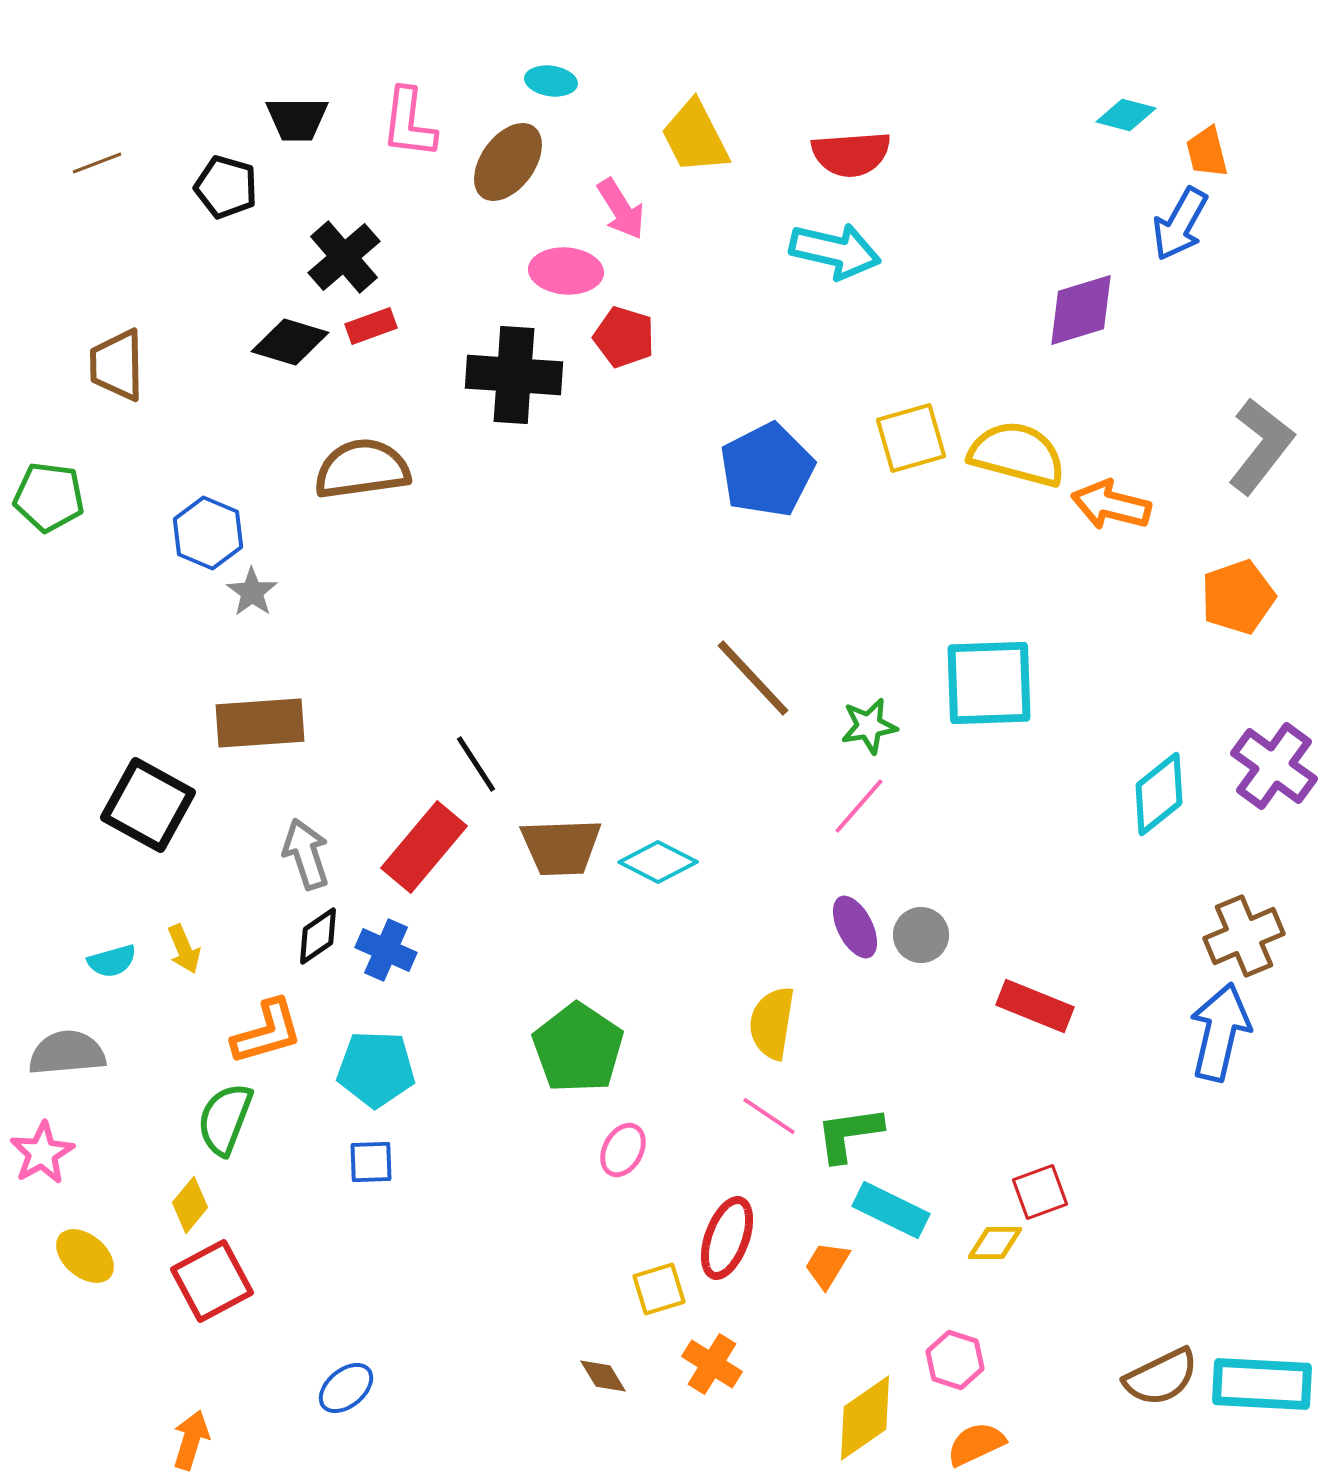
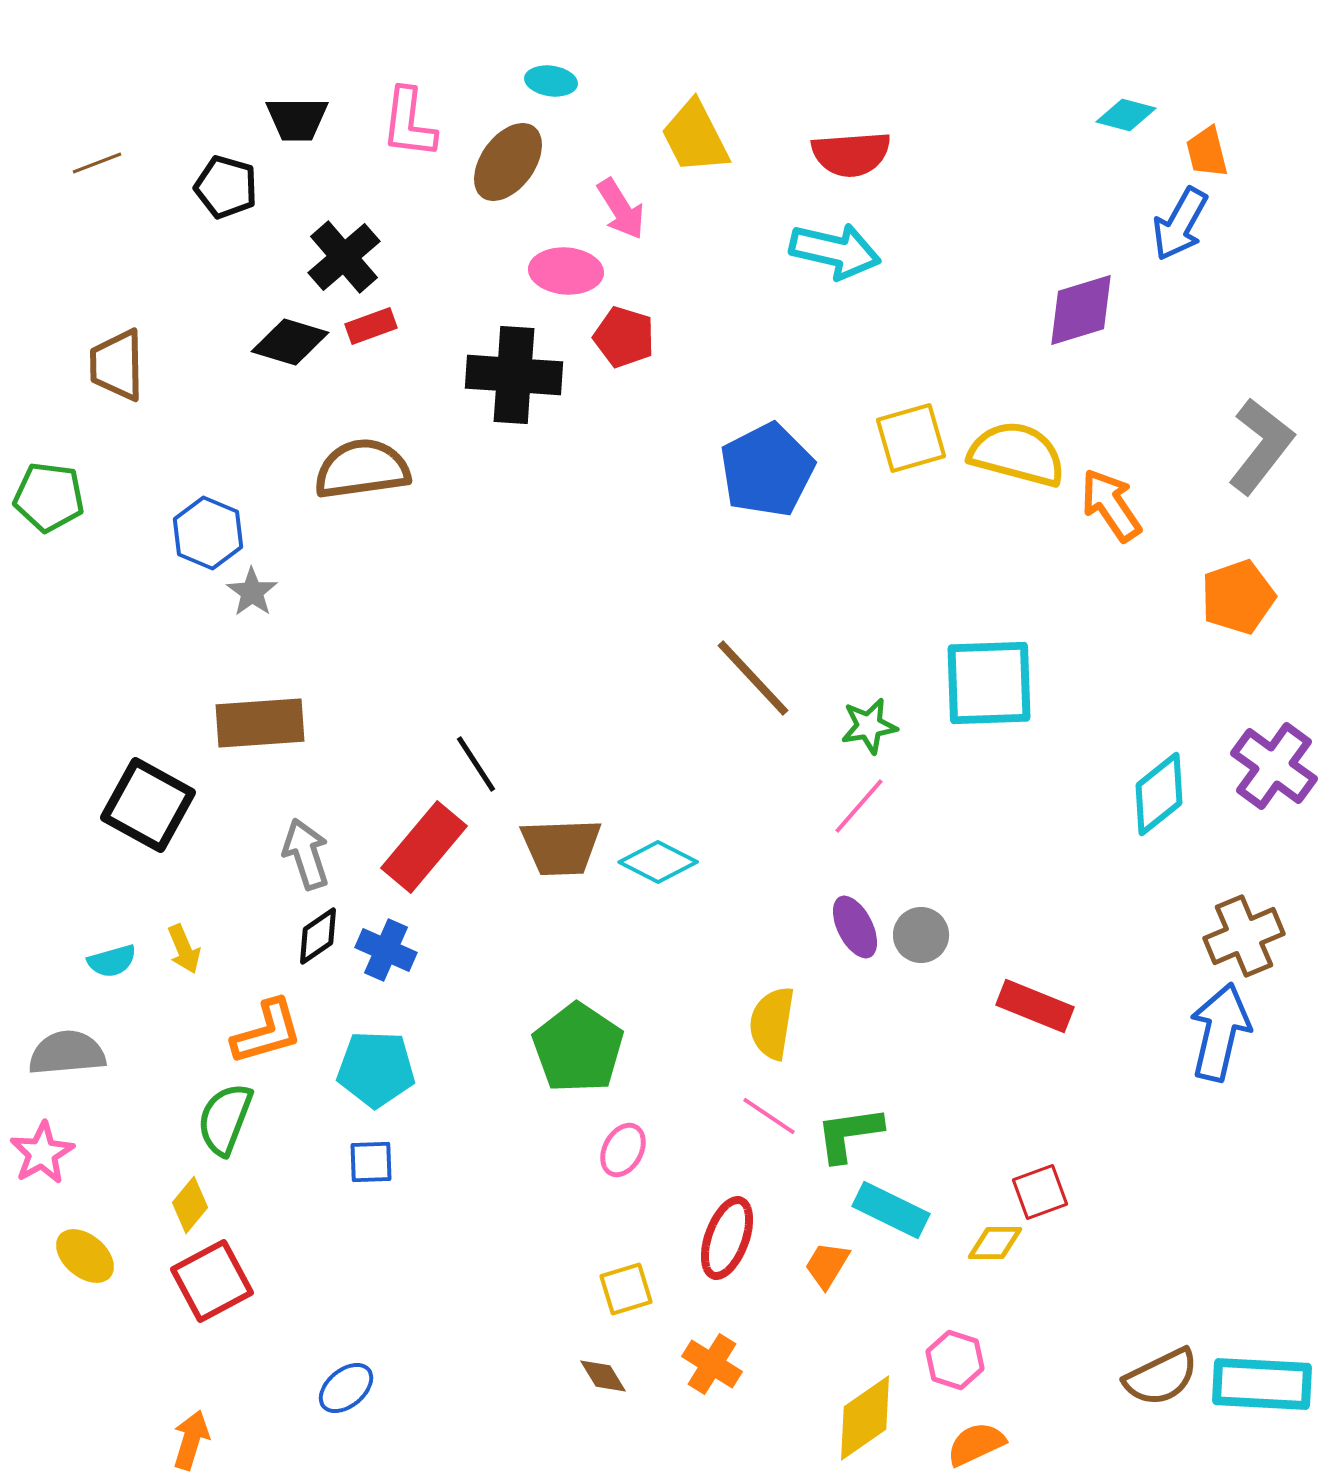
orange arrow at (1111, 505): rotated 42 degrees clockwise
yellow square at (659, 1289): moved 33 px left
